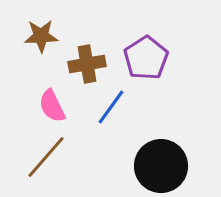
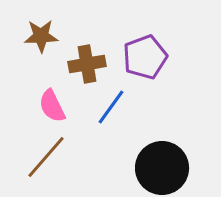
purple pentagon: moved 1 px left, 1 px up; rotated 12 degrees clockwise
black circle: moved 1 px right, 2 px down
